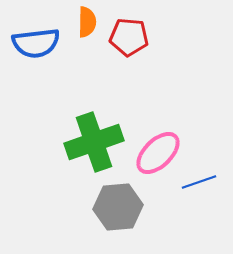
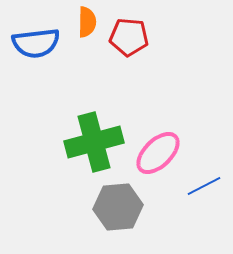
green cross: rotated 4 degrees clockwise
blue line: moved 5 px right, 4 px down; rotated 8 degrees counterclockwise
